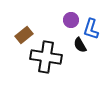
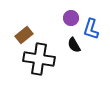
purple circle: moved 2 px up
black semicircle: moved 6 px left
black cross: moved 7 px left, 2 px down
